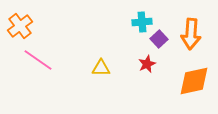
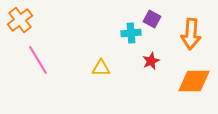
cyan cross: moved 11 px left, 11 px down
orange cross: moved 6 px up
purple square: moved 7 px left, 20 px up; rotated 18 degrees counterclockwise
pink line: rotated 24 degrees clockwise
red star: moved 4 px right, 3 px up
orange diamond: rotated 12 degrees clockwise
